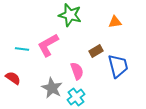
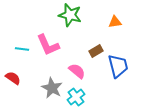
pink L-shape: rotated 85 degrees counterclockwise
pink semicircle: rotated 30 degrees counterclockwise
